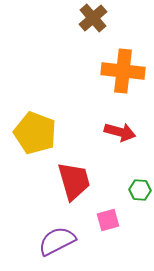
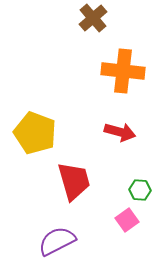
pink square: moved 19 px right; rotated 20 degrees counterclockwise
